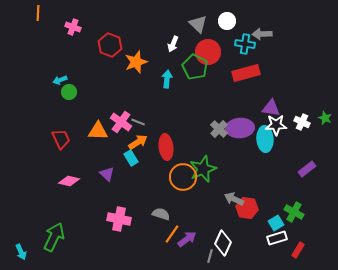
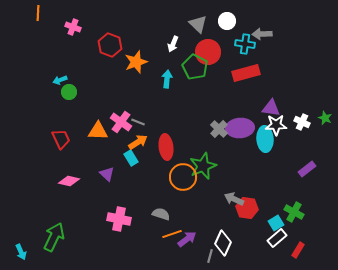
green star at (203, 169): moved 3 px up
orange line at (172, 234): rotated 36 degrees clockwise
white rectangle at (277, 238): rotated 24 degrees counterclockwise
